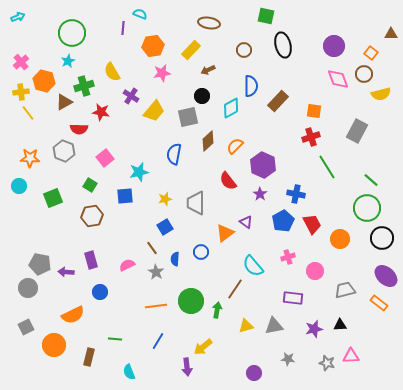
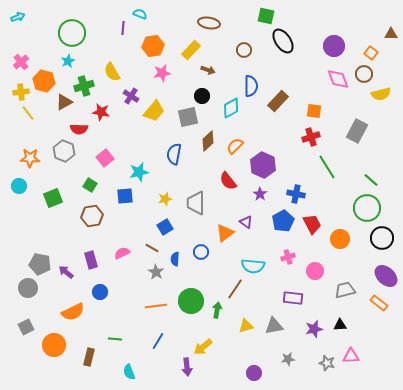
black ellipse at (283, 45): moved 4 px up; rotated 20 degrees counterclockwise
brown arrow at (208, 70): rotated 136 degrees counterclockwise
brown line at (152, 248): rotated 24 degrees counterclockwise
pink semicircle at (127, 265): moved 5 px left, 12 px up
cyan semicircle at (253, 266): rotated 45 degrees counterclockwise
purple arrow at (66, 272): rotated 35 degrees clockwise
orange semicircle at (73, 315): moved 3 px up
gray star at (288, 359): rotated 16 degrees counterclockwise
